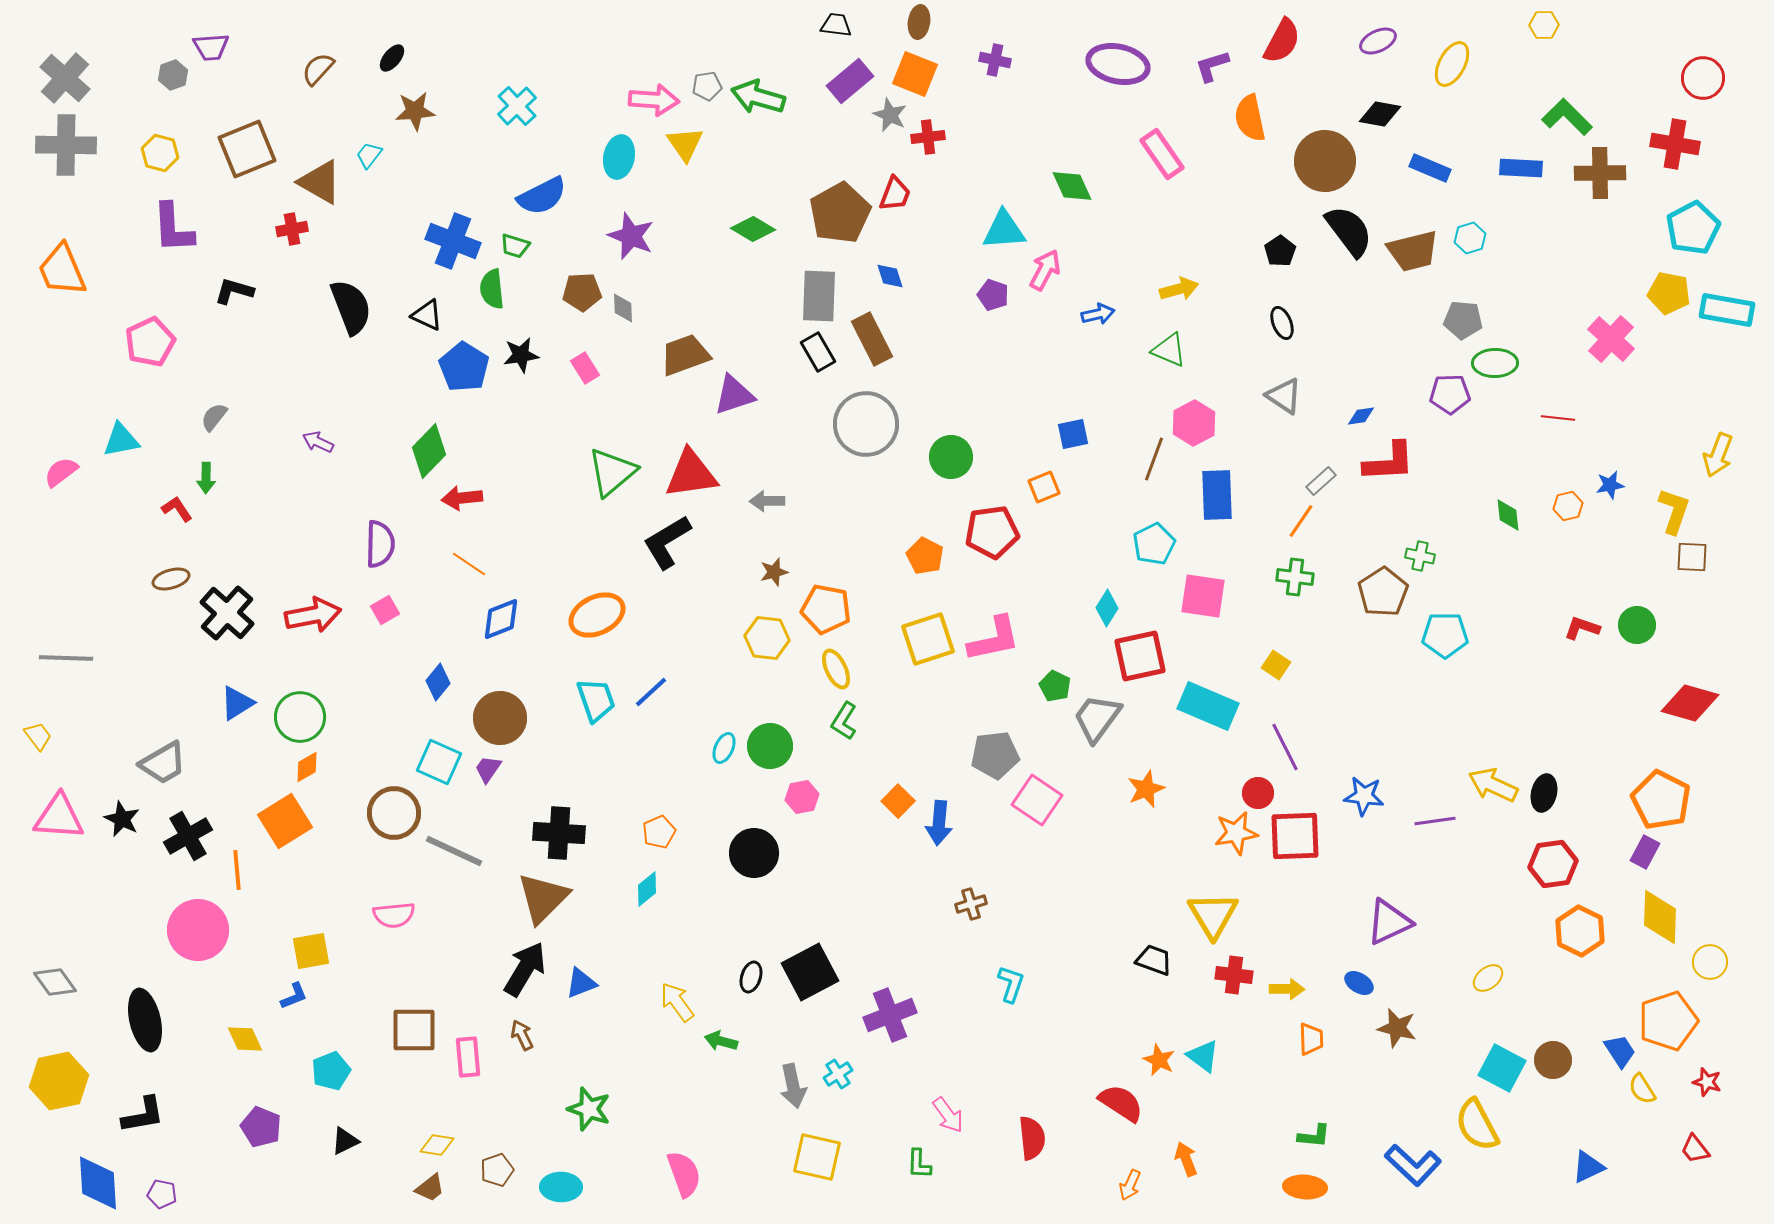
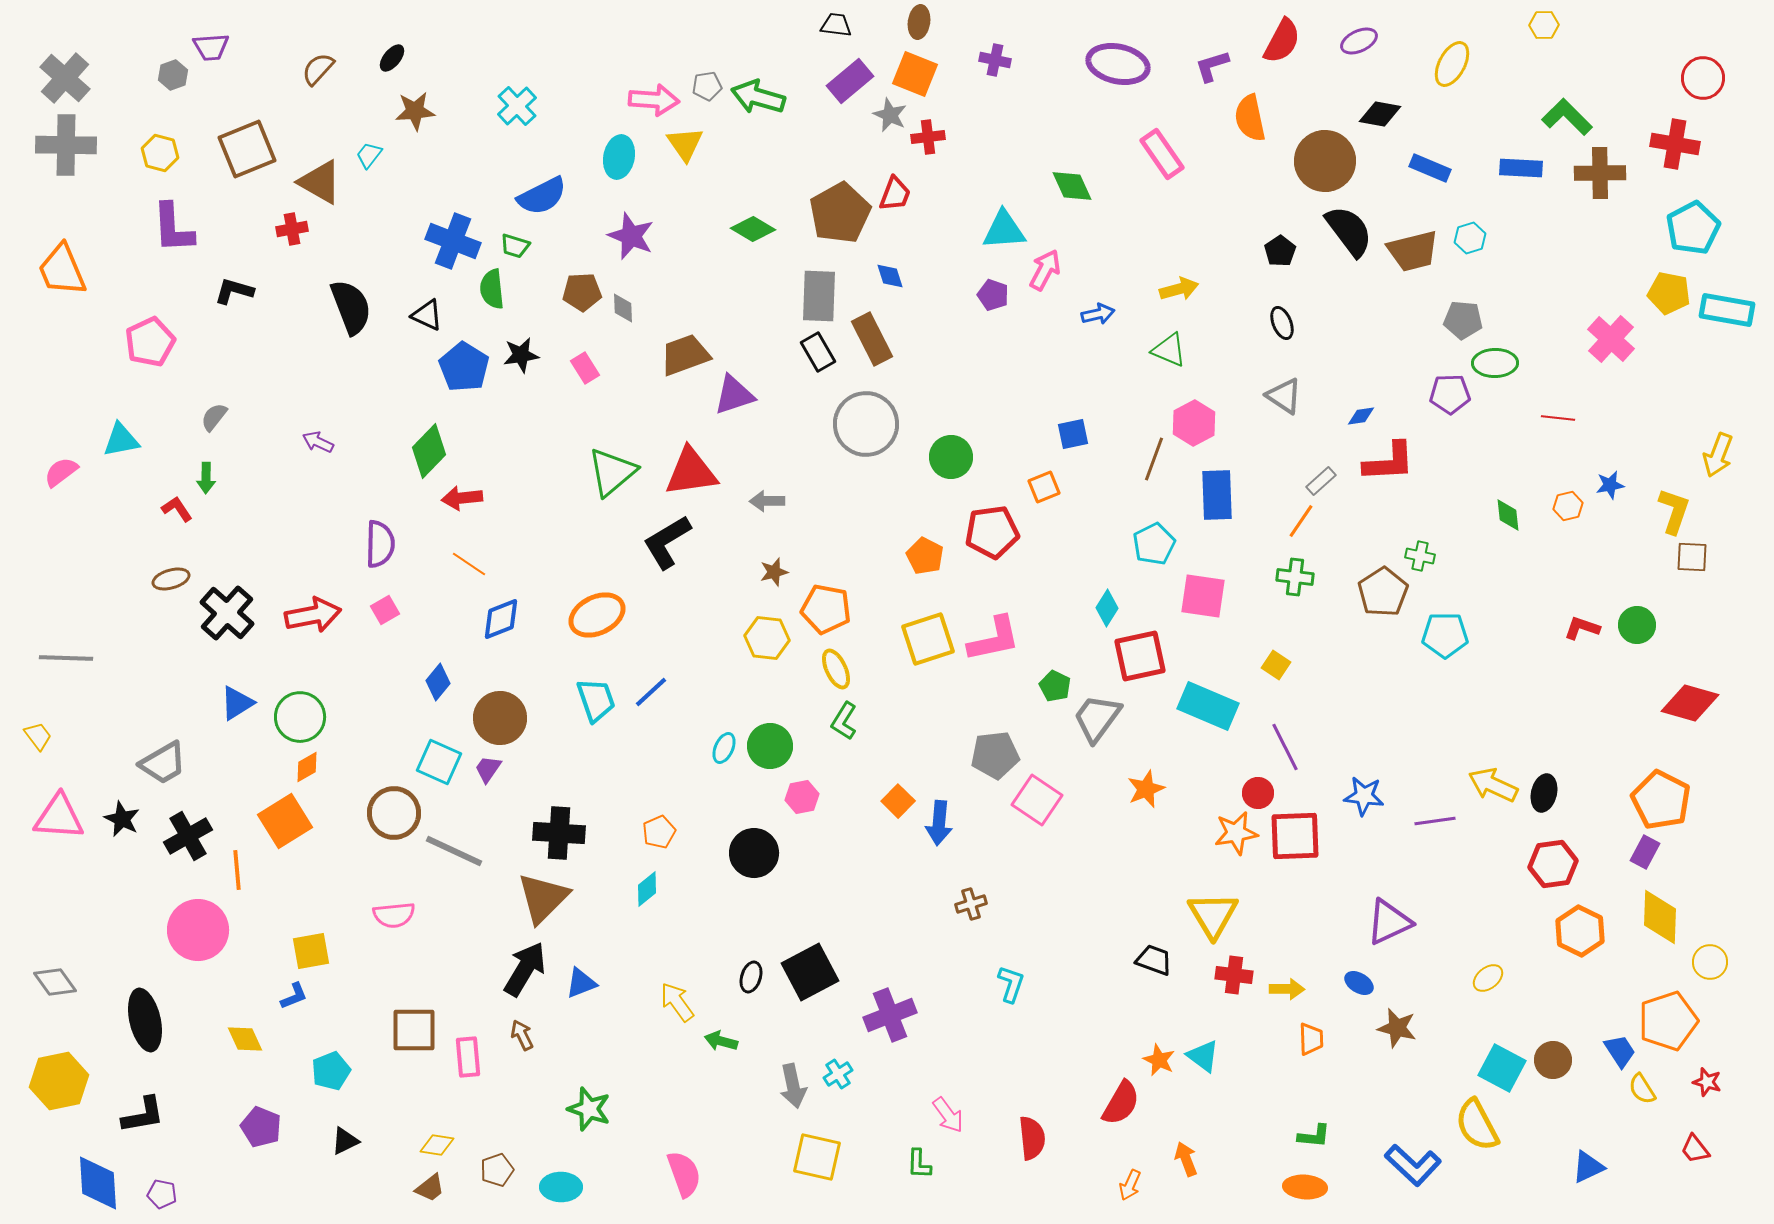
purple ellipse at (1378, 41): moved 19 px left
red triangle at (691, 474): moved 2 px up
red semicircle at (1121, 1103): rotated 87 degrees clockwise
